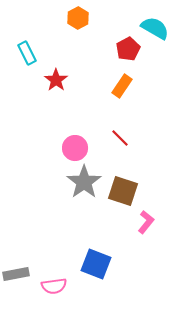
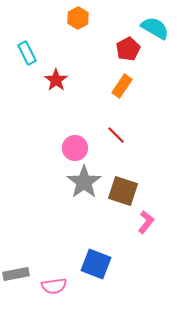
red line: moved 4 px left, 3 px up
